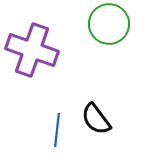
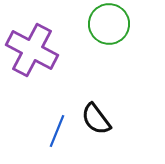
purple cross: rotated 9 degrees clockwise
blue line: moved 1 px down; rotated 16 degrees clockwise
